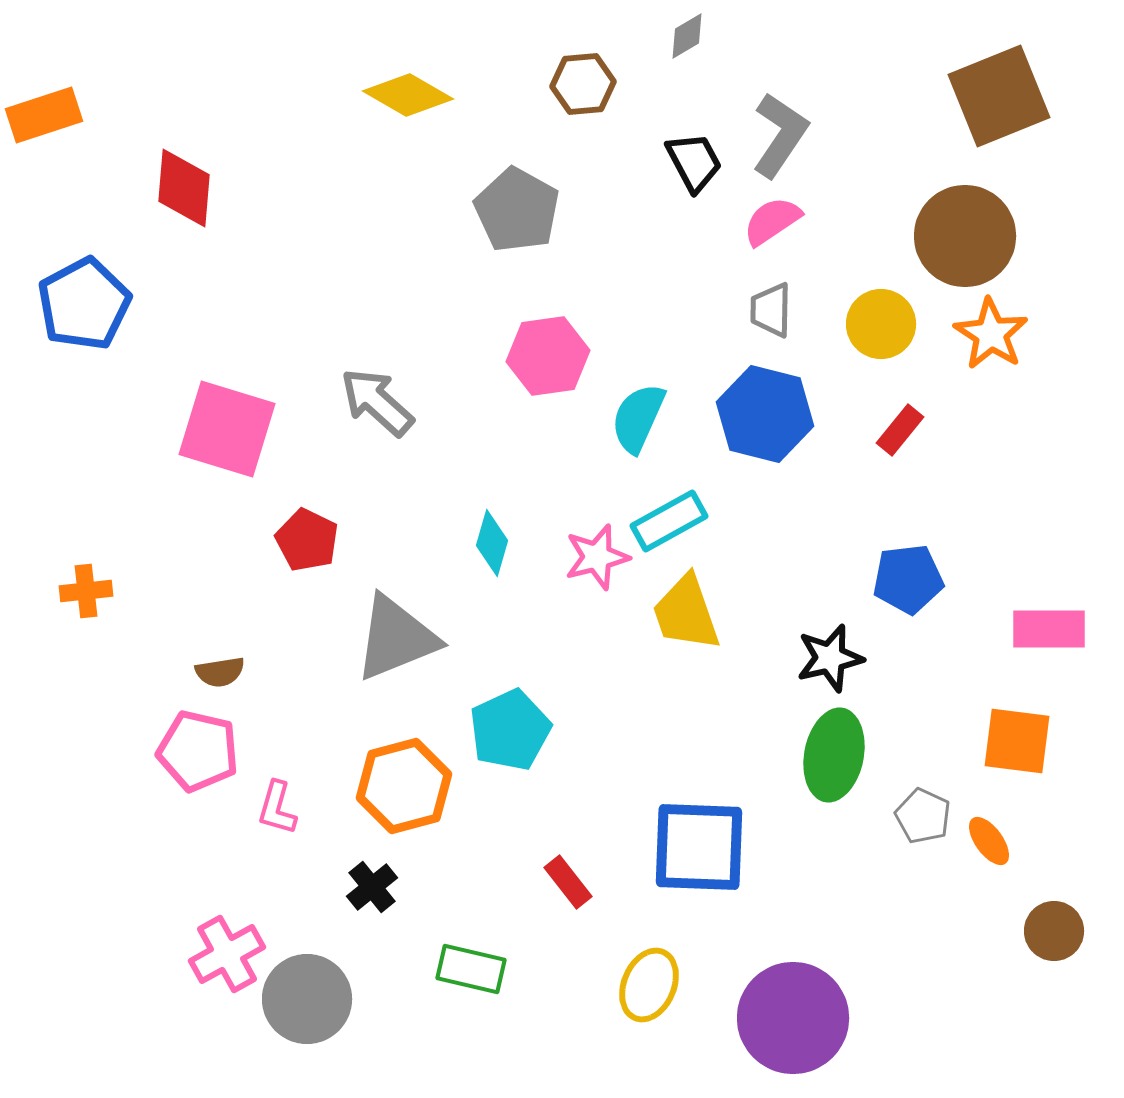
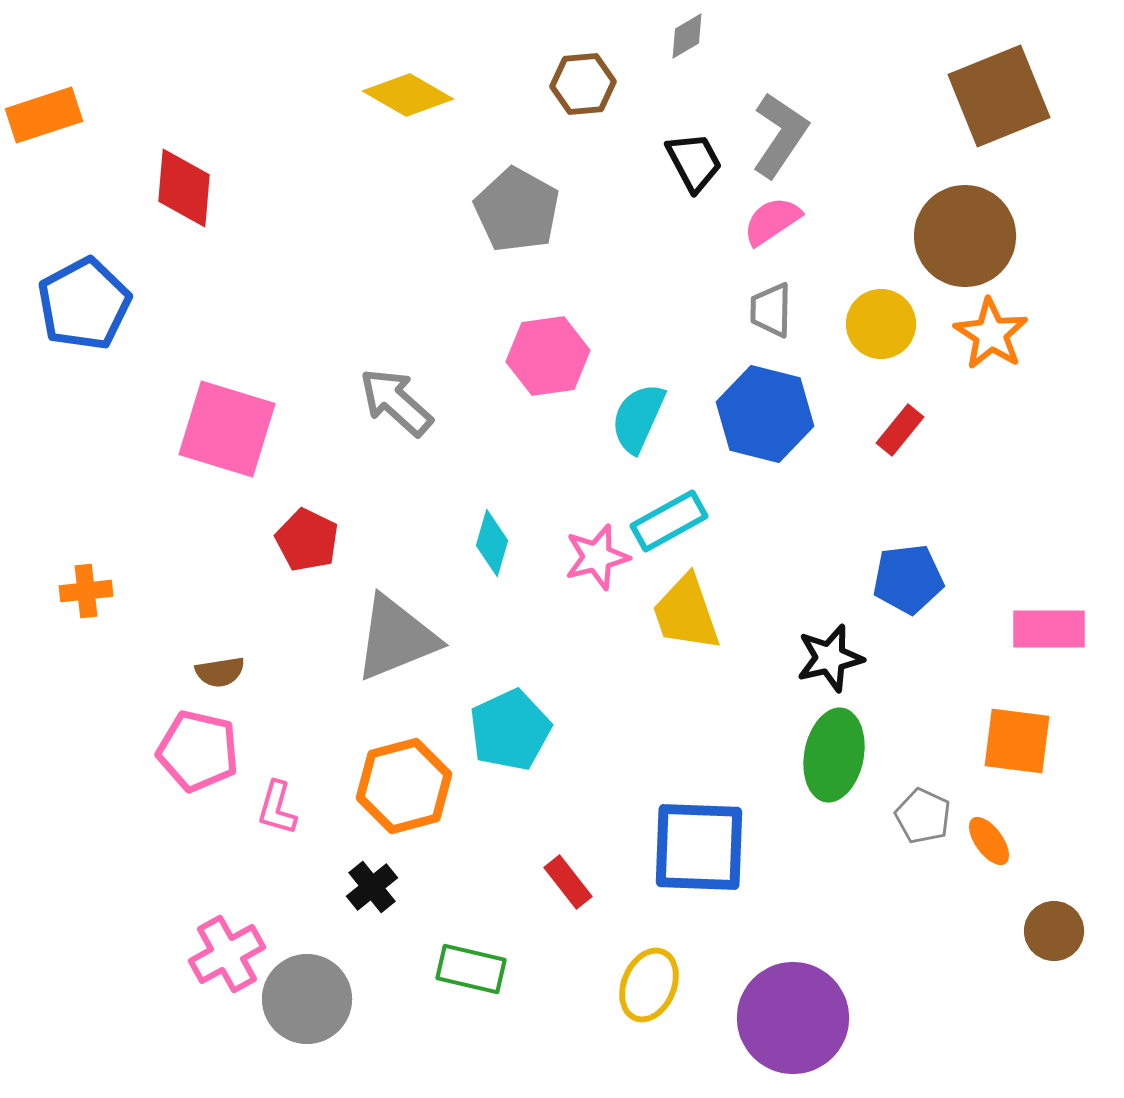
gray arrow at (377, 402): moved 19 px right
